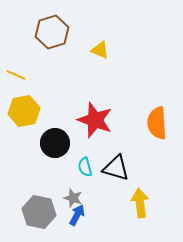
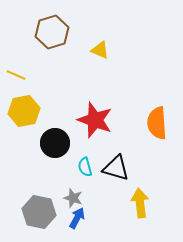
blue arrow: moved 3 px down
